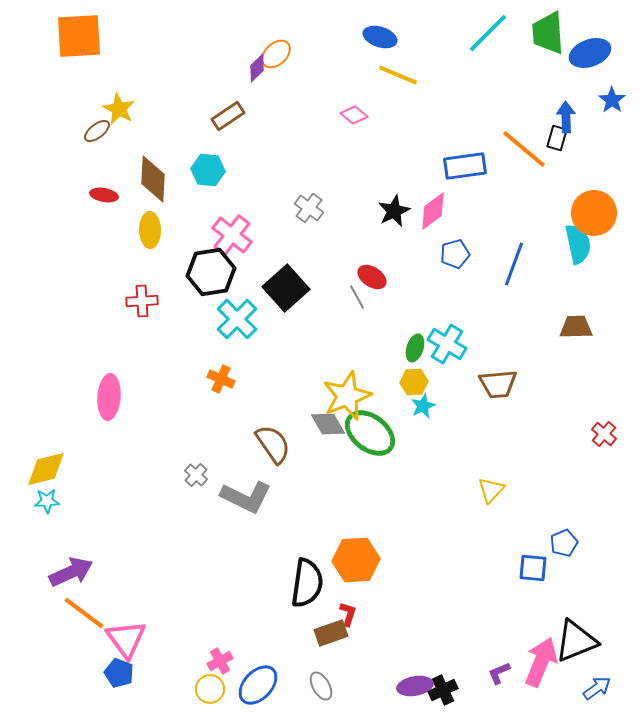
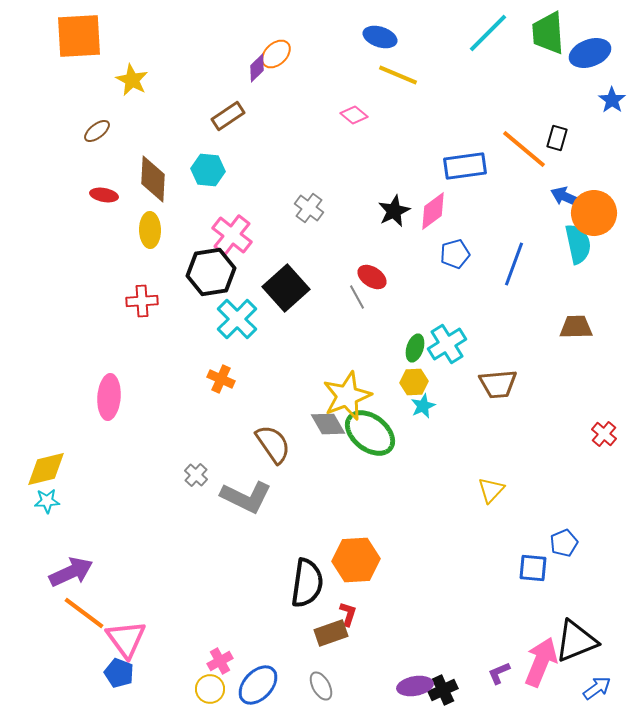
yellow star at (119, 109): moved 13 px right, 29 px up
blue arrow at (566, 117): moved 80 px down; rotated 64 degrees counterclockwise
cyan cross at (447, 344): rotated 27 degrees clockwise
